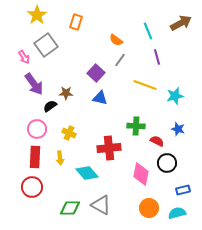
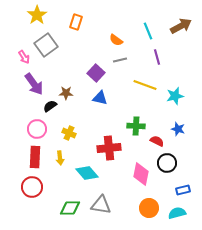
brown arrow: moved 3 px down
gray line: rotated 40 degrees clockwise
gray triangle: rotated 20 degrees counterclockwise
